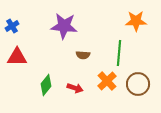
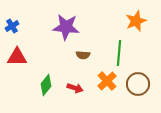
orange star: rotated 20 degrees counterclockwise
purple star: moved 2 px right, 1 px down
